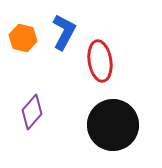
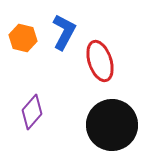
red ellipse: rotated 9 degrees counterclockwise
black circle: moved 1 px left
